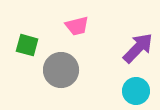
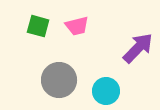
green square: moved 11 px right, 19 px up
gray circle: moved 2 px left, 10 px down
cyan circle: moved 30 px left
